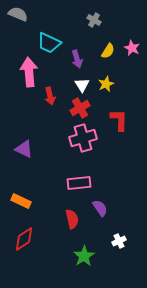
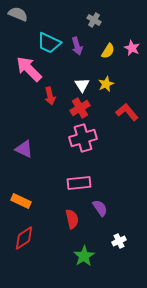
purple arrow: moved 13 px up
pink arrow: moved 3 px up; rotated 40 degrees counterclockwise
red L-shape: moved 8 px right, 8 px up; rotated 40 degrees counterclockwise
red diamond: moved 1 px up
